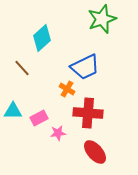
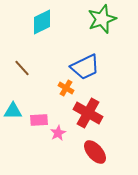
cyan diamond: moved 16 px up; rotated 16 degrees clockwise
orange cross: moved 1 px left, 1 px up
red cross: rotated 24 degrees clockwise
pink rectangle: moved 2 px down; rotated 24 degrees clockwise
pink star: rotated 21 degrees counterclockwise
